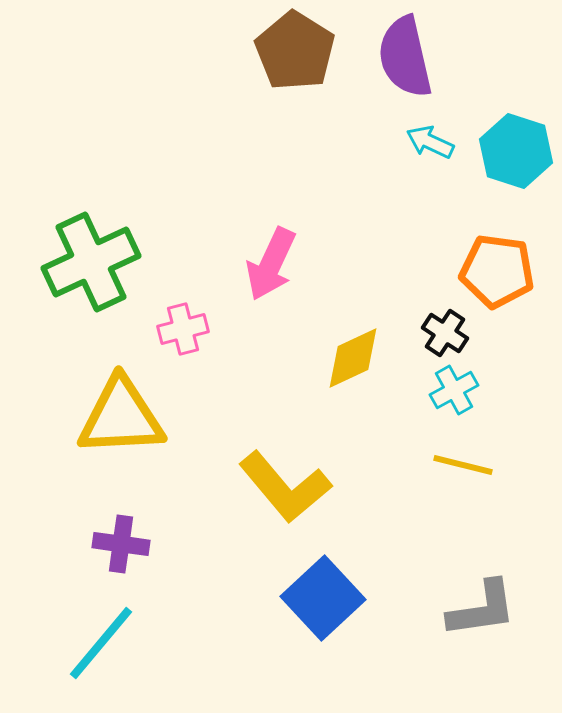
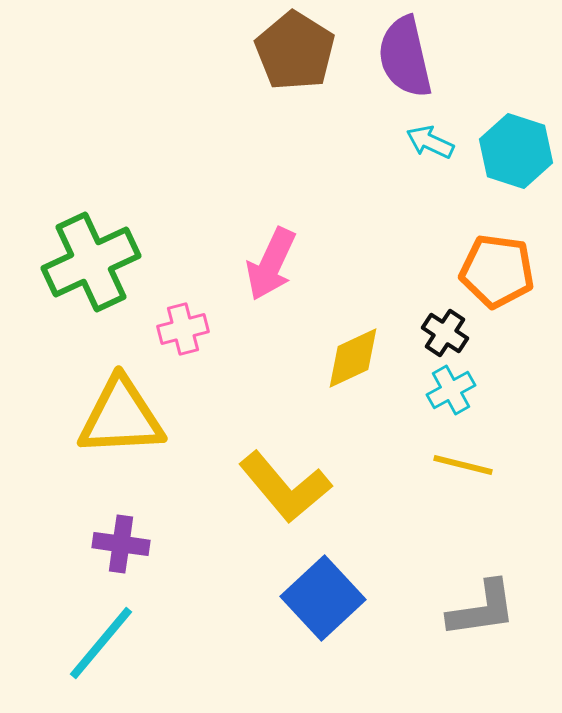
cyan cross: moved 3 px left
